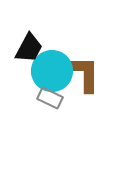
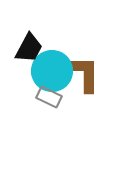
gray rectangle: moved 1 px left, 1 px up
